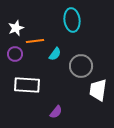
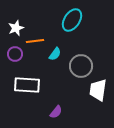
cyan ellipse: rotated 40 degrees clockwise
